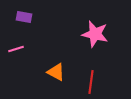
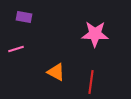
pink star: rotated 12 degrees counterclockwise
